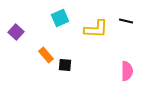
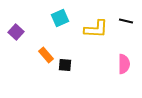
pink semicircle: moved 3 px left, 7 px up
